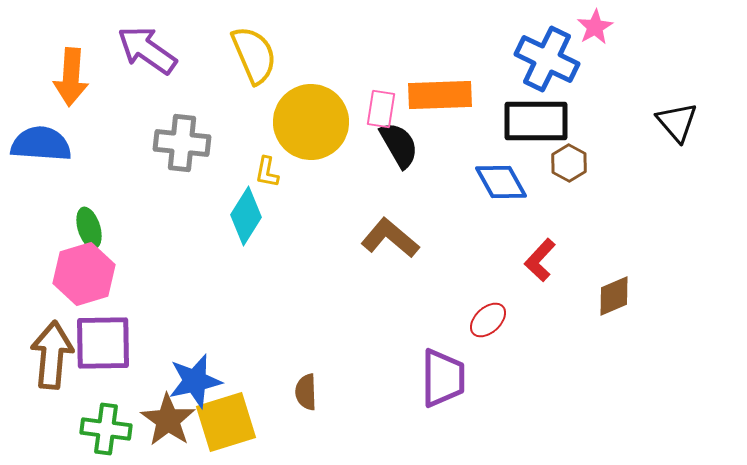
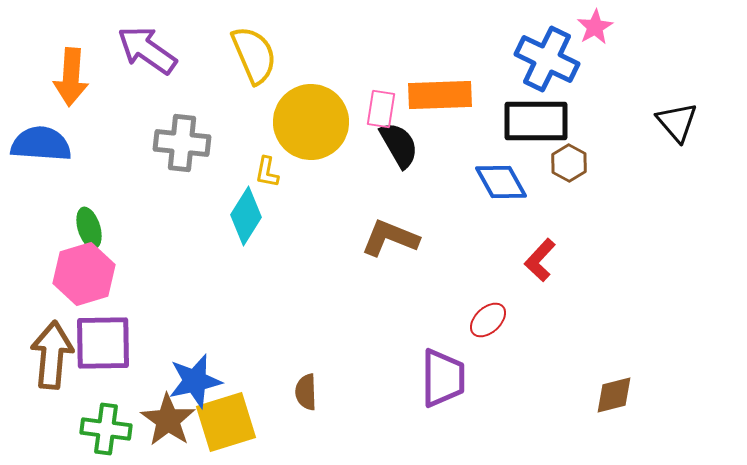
brown L-shape: rotated 18 degrees counterclockwise
brown diamond: moved 99 px down; rotated 9 degrees clockwise
